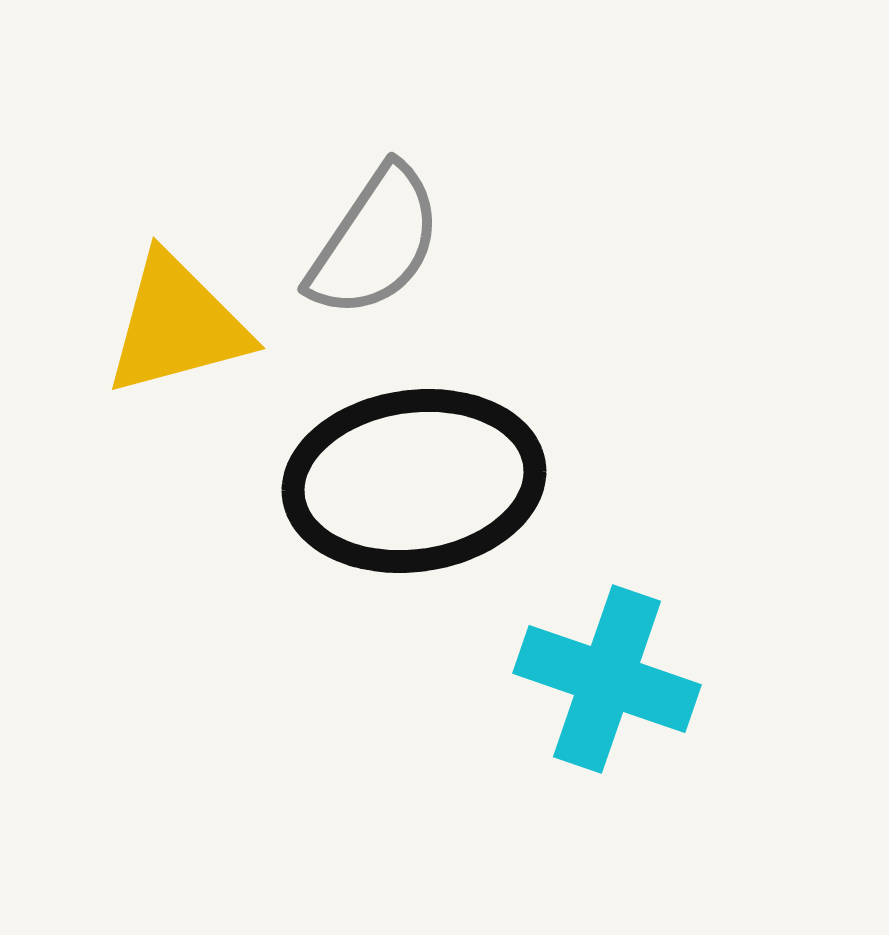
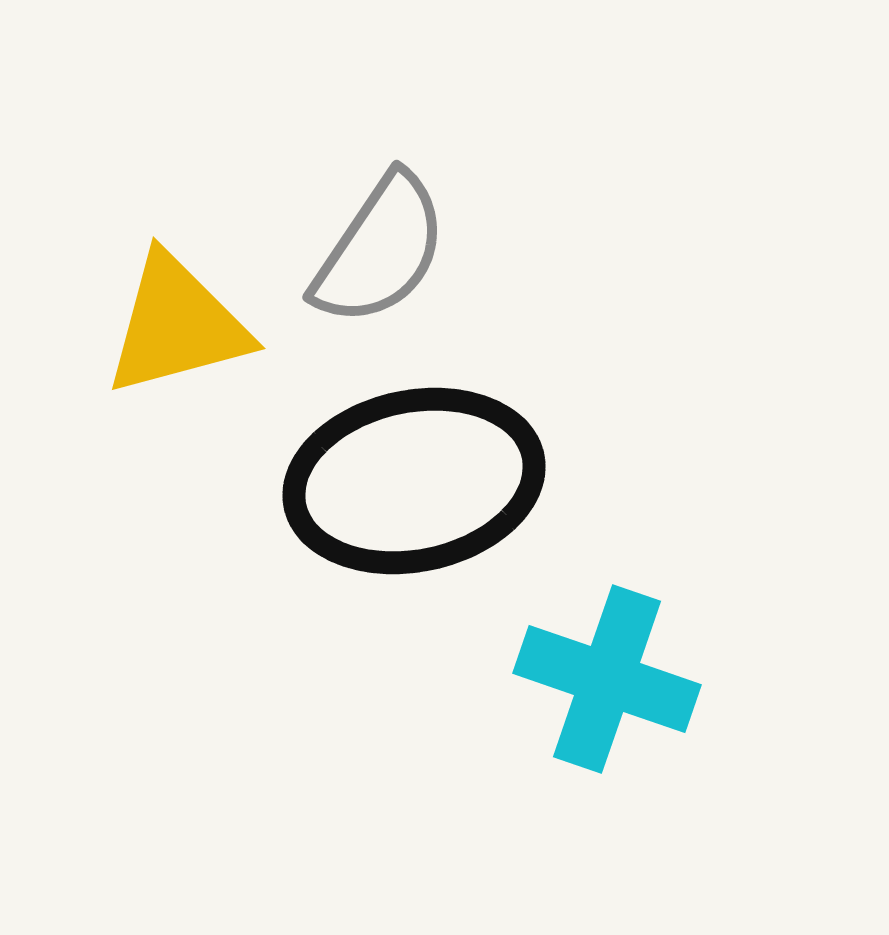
gray semicircle: moved 5 px right, 8 px down
black ellipse: rotated 4 degrees counterclockwise
